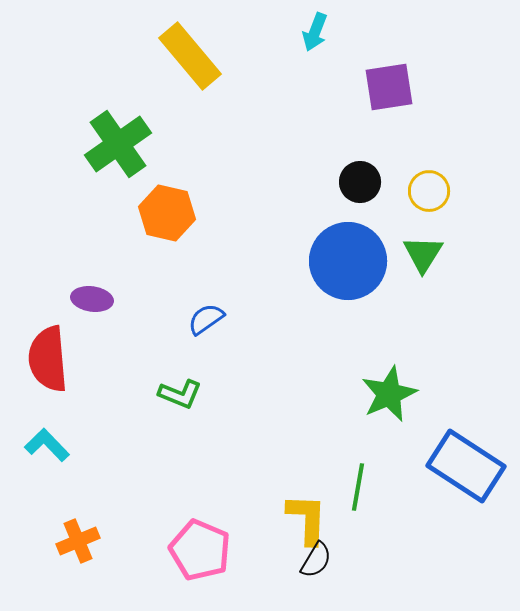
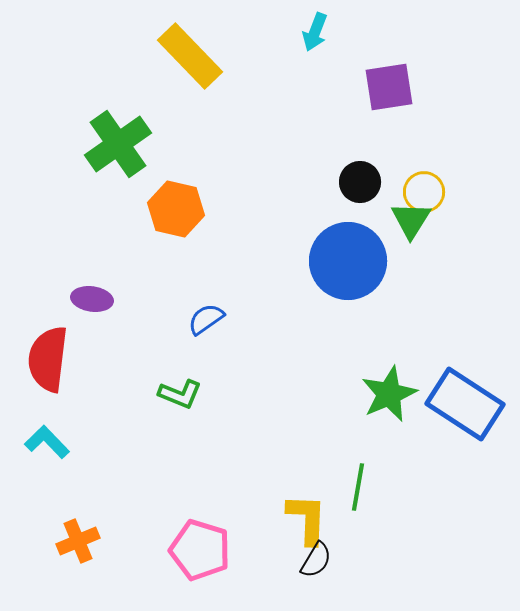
yellow rectangle: rotated 4 degrees counterclockwise
yellow circle: moved 5 px left, 1 px down
orange hexagon: moved 9 px right, 4 px up
green triangle: moved 12 px left, 34 px up
red semicircle: rotated 12 degrees clockwise
cyan L-shape: moved 3 px up
blue rectangle: moved 1 px left, 62 px up
pink pentagon: rotated 6 degrees counterclockwise
